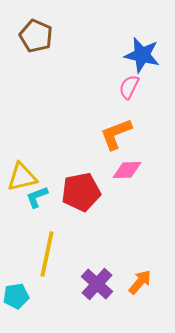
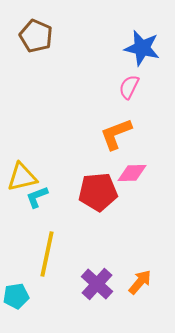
blue star: moved 7 px up
pink diamond: moved 5 px right, 3 px down
red pentagon: moved 17 px right; rotated 6 degrees clockwise
